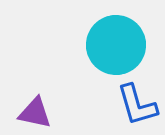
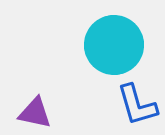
cyan circle: moved 2 px left
